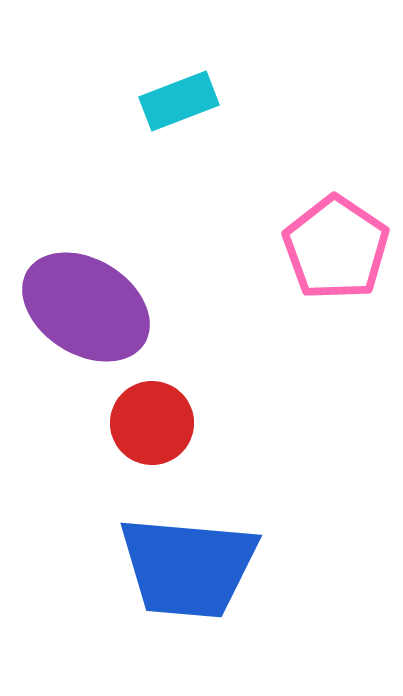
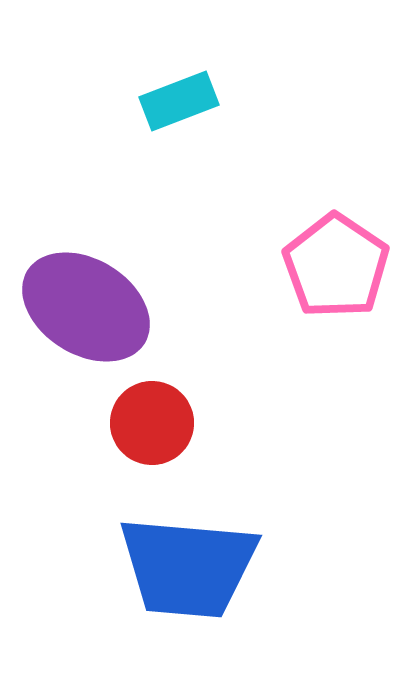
pink pentagon: moved 18 px down
